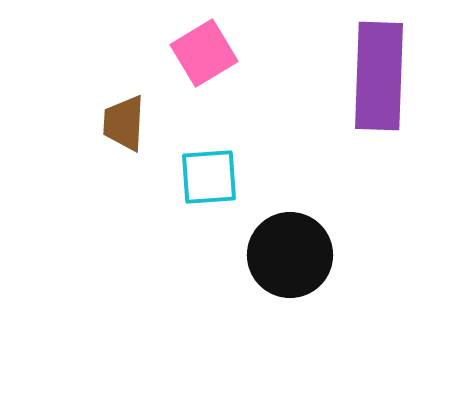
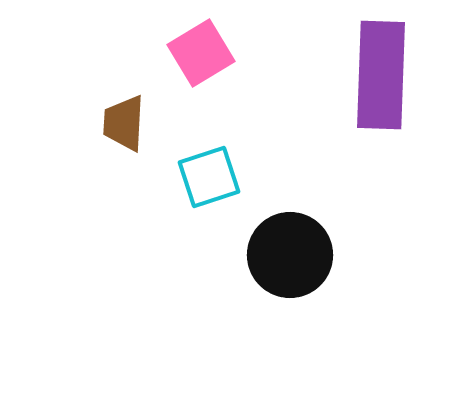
pink square: moved 3 px left
purple rectangle: moved 2 px right, 1 px up
cyan square: rotated 14 degrees counterclockwise
